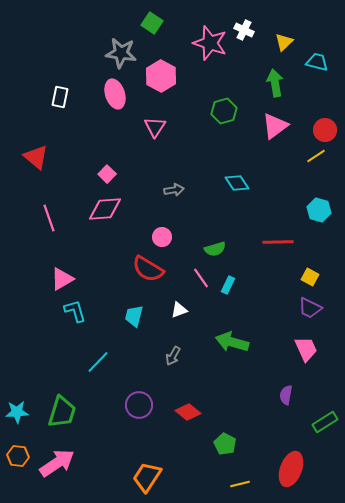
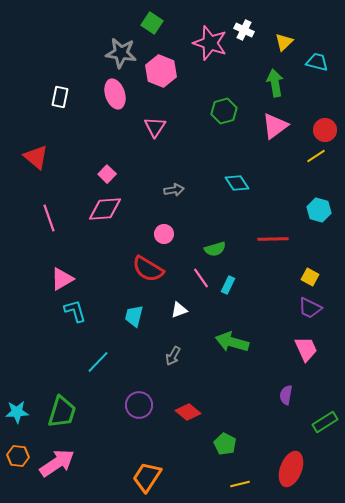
pink hexagon at (161, 76): moved 5 px up; rotated 8 degrees counterclockwise
pink circle at (162, 237): moved 2 px right, 3 px up
red line at (278, 242): moved 5 px left, 3 px up
